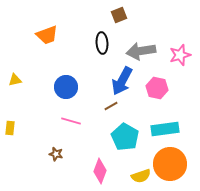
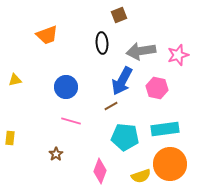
pink star: moved 2 px left
yellow rectangle: moved 10 px down
cyan pentagon: rotated 24 degrees counterclockwise
brown star: rotated 24 degrees clockwise
